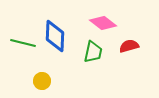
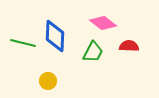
red semicircle: rotated 18 degrees clockwise
green trapezoid: rotated 15 degrees clockwise
yellow circle: moved 6 px right
